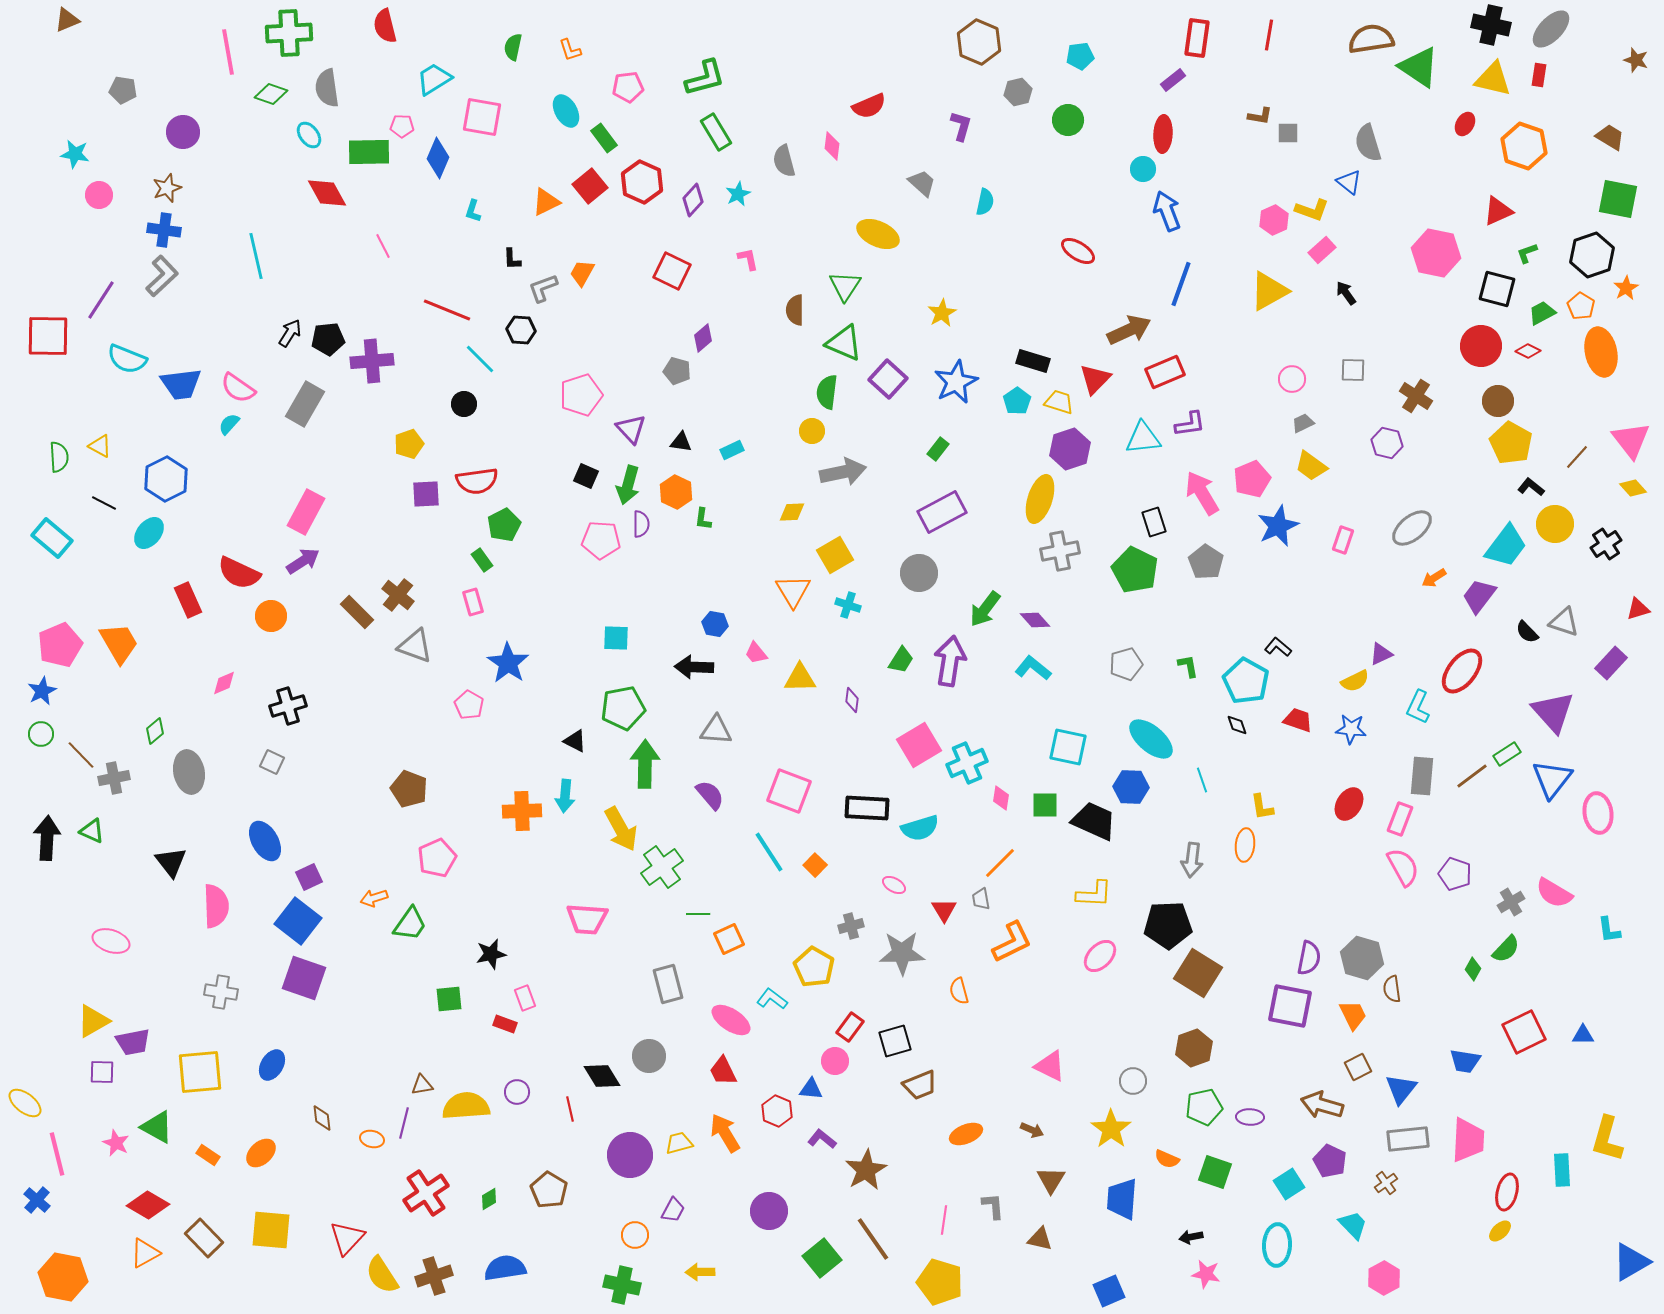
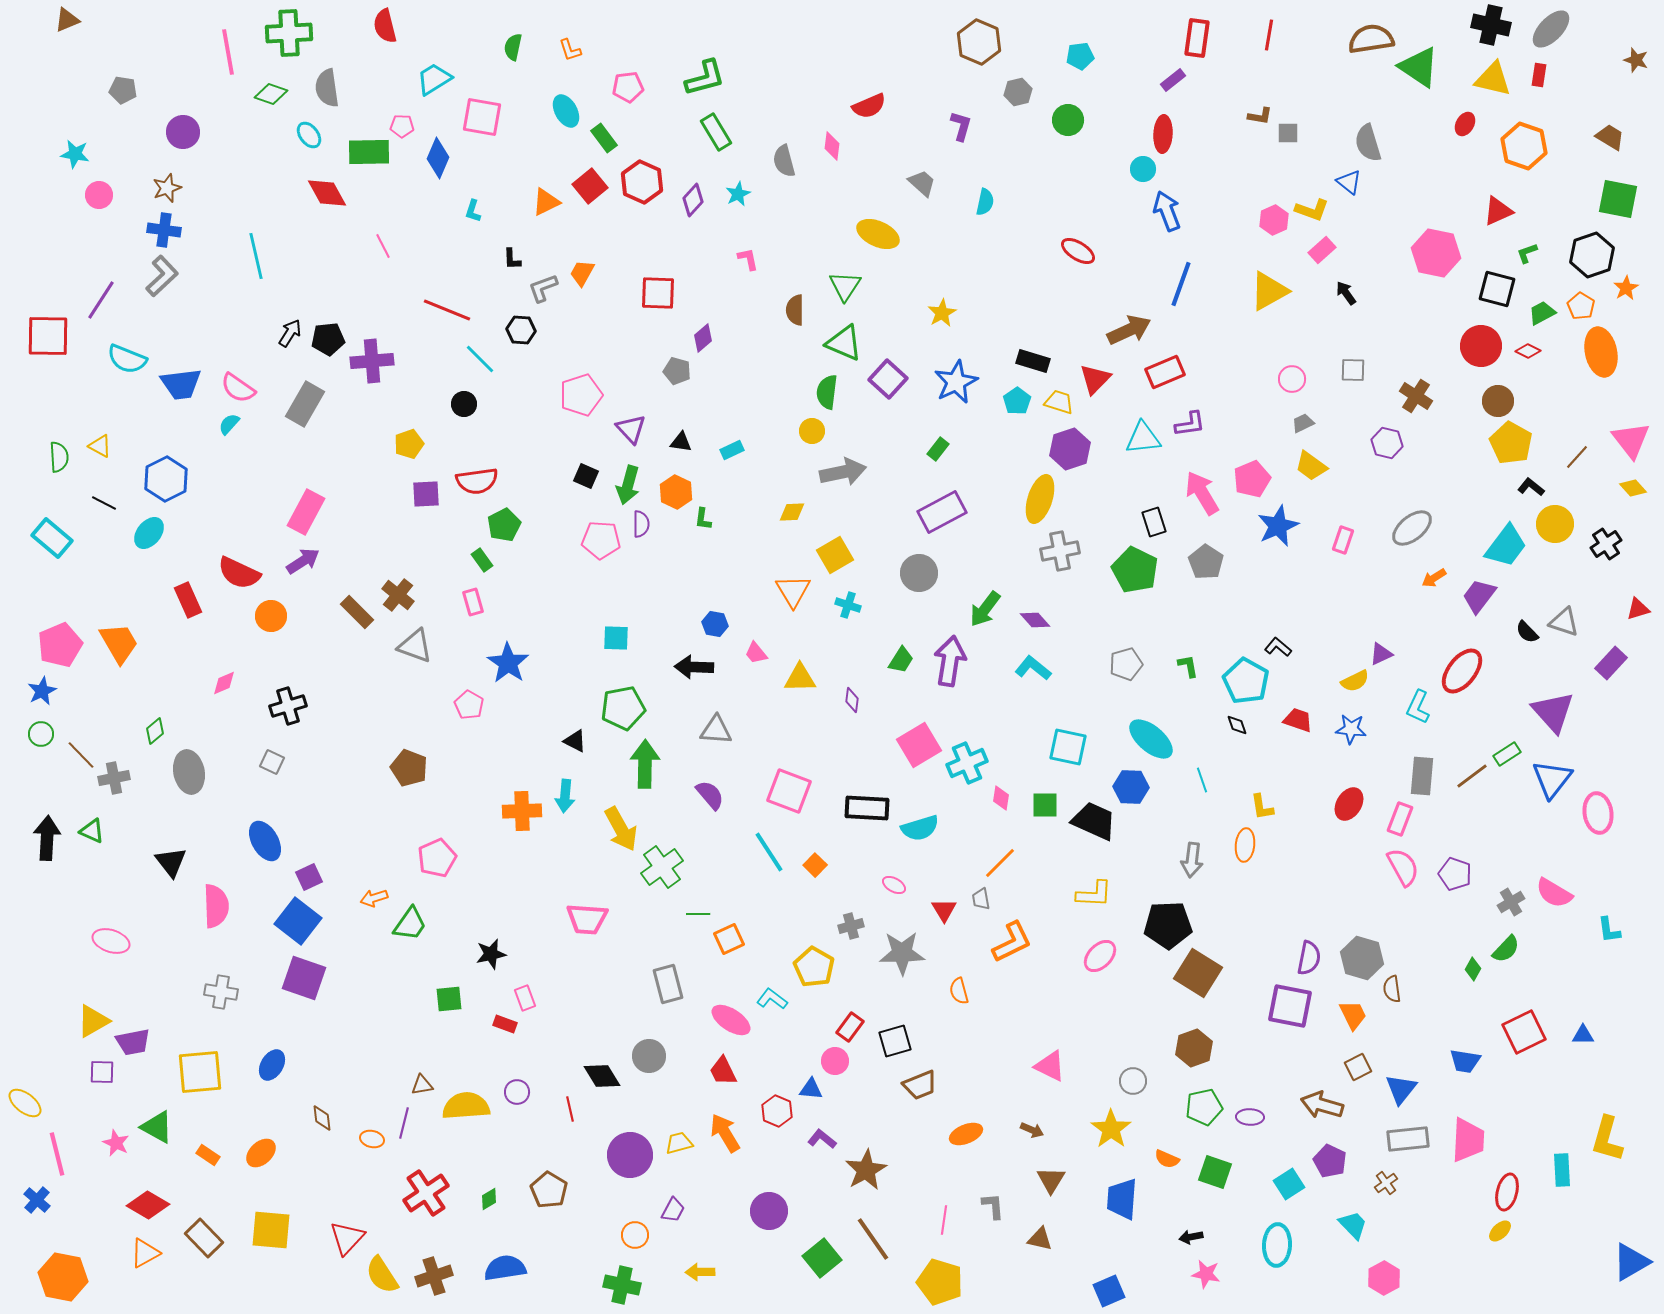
red square at (672, 271): moved 14 px left, 22 px down; rotated 24 degrees counterclockwise
brown pentagon at (409, 789): moved 21 px up
